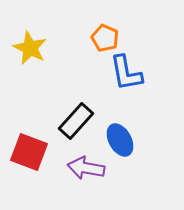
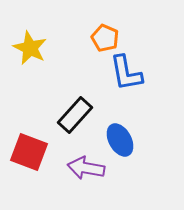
black rectangle: moved 1 px left, 6 px up
